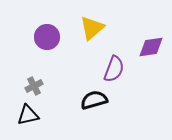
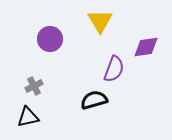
yellow triangle: moved 8 px right, 7 px up; rotated 20 degrees counterclockwise
purple circle: moved 3 px right, 2 px down
purple diamond: moved 5 px left
black triangle: moved 2 px down
